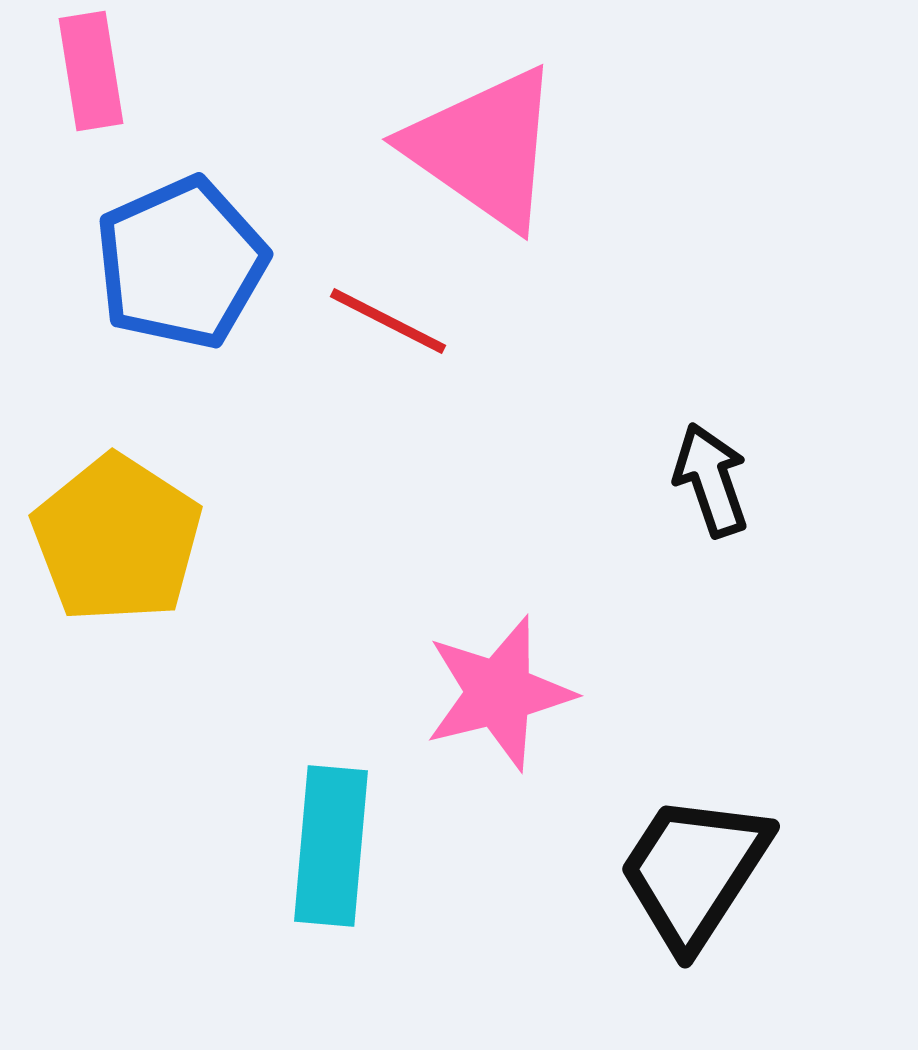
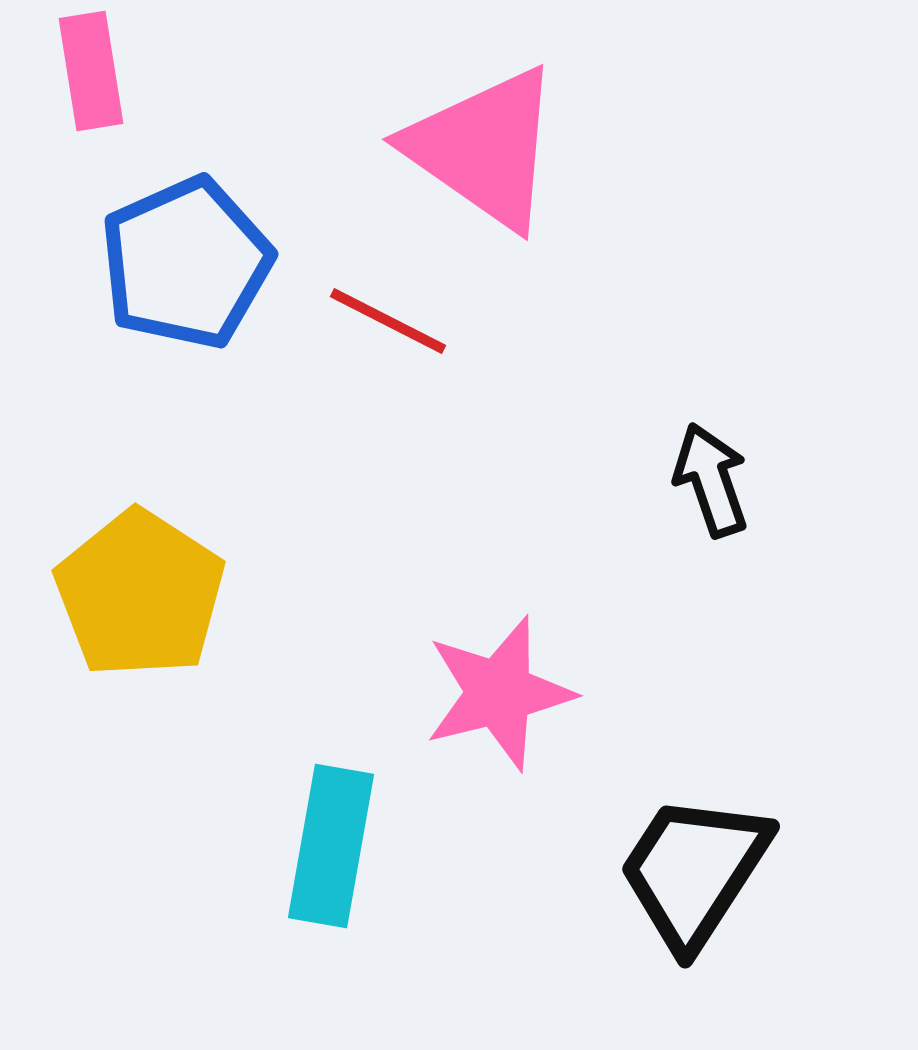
blue pentagon: moved 5 px right
yellow pentagon: moved 23 px right, 55 px down
cyan rectangle: rotated 5 degrees clockwise
